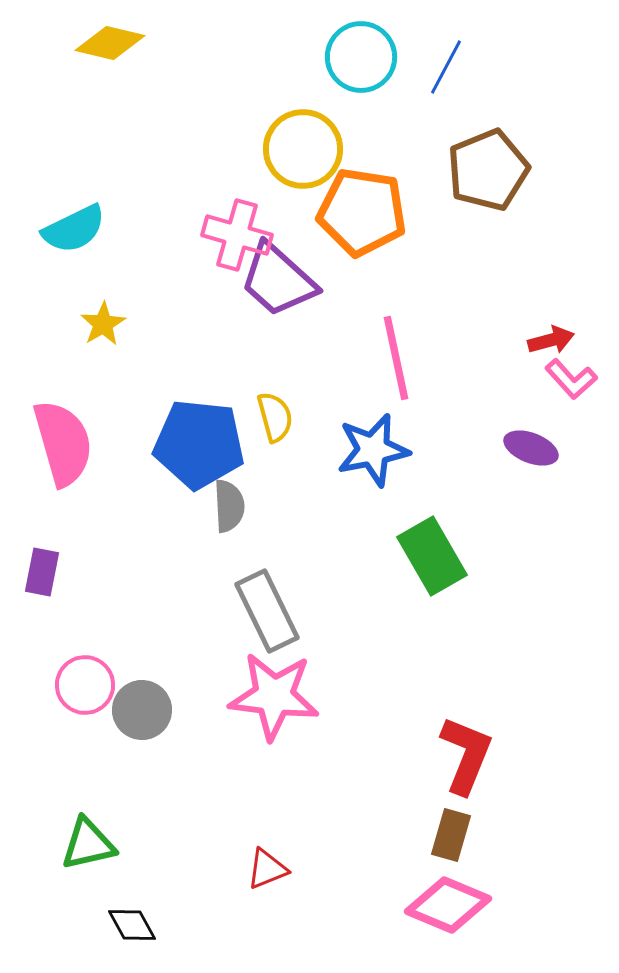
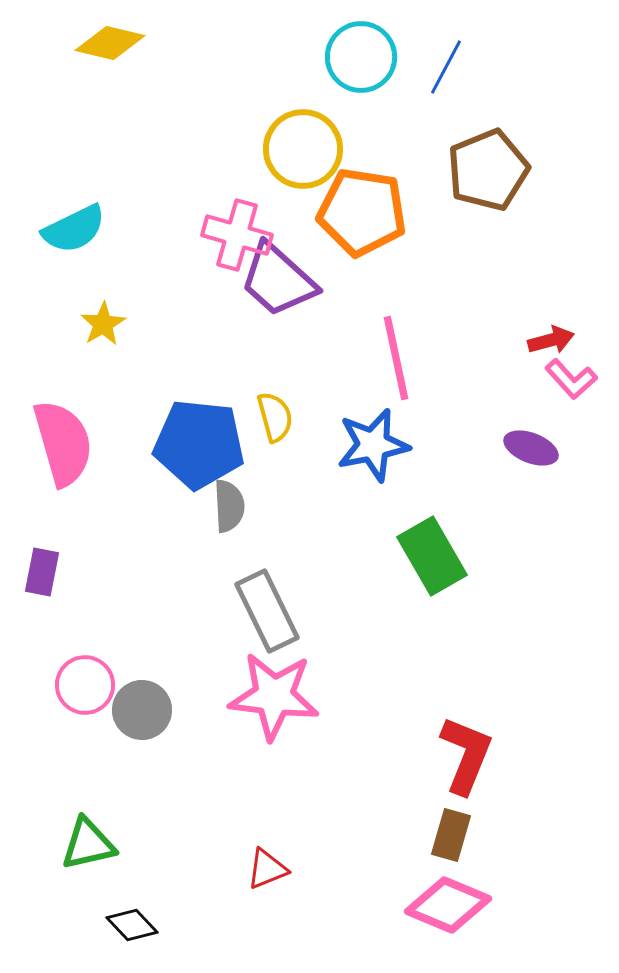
blue star: moved 5 px up
black diamond: rotated 15 degrees counterclockwise
